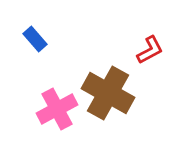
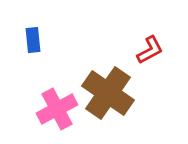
blue rectangle: moved 2 px left, 1 px down; rotated 35 degrees clockwise
brown cross: rotated 6 degrees clockwise
